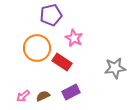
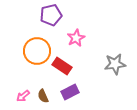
pink star: moved 2 px right; rotated 18 degrees clockwise
orange circle: moved 3 px down
red rectangle: moved 4 px down
gray star: moved 4 px up
purple rectangle: moved 1 px left
brown semicircle: rotated 88 degrees counterclockwise
